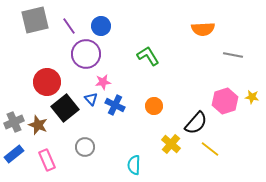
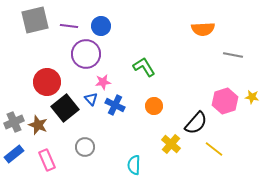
purple line: rotated 48 degrees counterclockwise
green L-shape: moved 4 px left, 11 px down
yellow line: moved 4 px right
